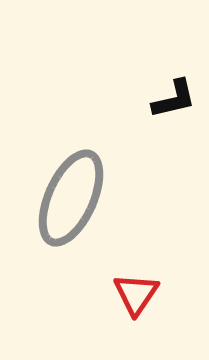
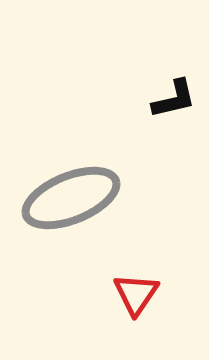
gray ellipse: rotated 44 degrees clockwise
